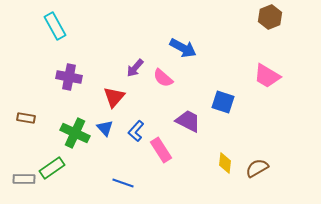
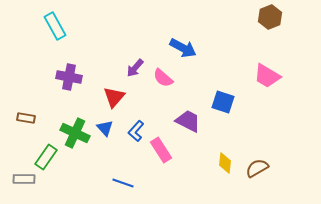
green rectangle: moved 6 px left, 11 px up; rotated 20 degrees counterclockwise
